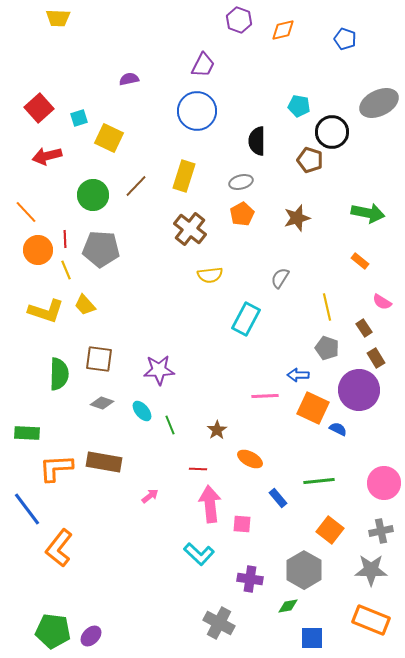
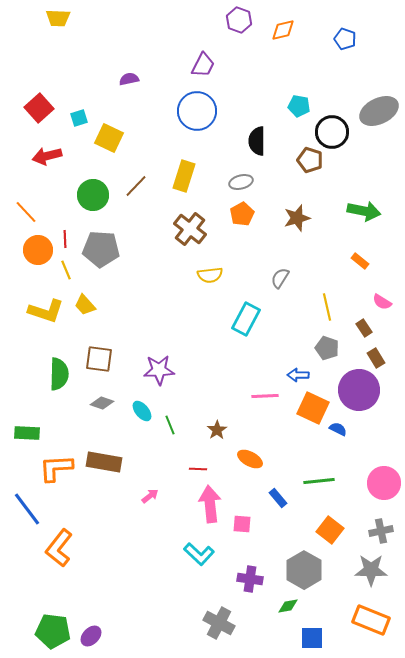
gray ellipse at (379, 103): moved 8 px down
green arrow at (368, 213): moved 4 px left, 2 px up
